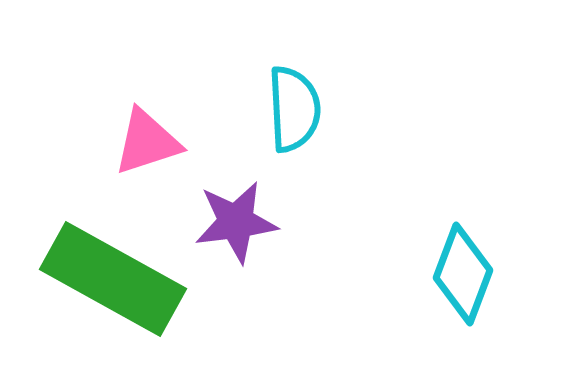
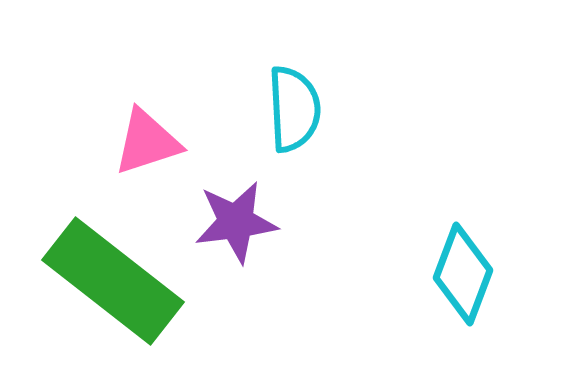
green rectangle: moved 2 px down; rotated 9 degrees clockwise
